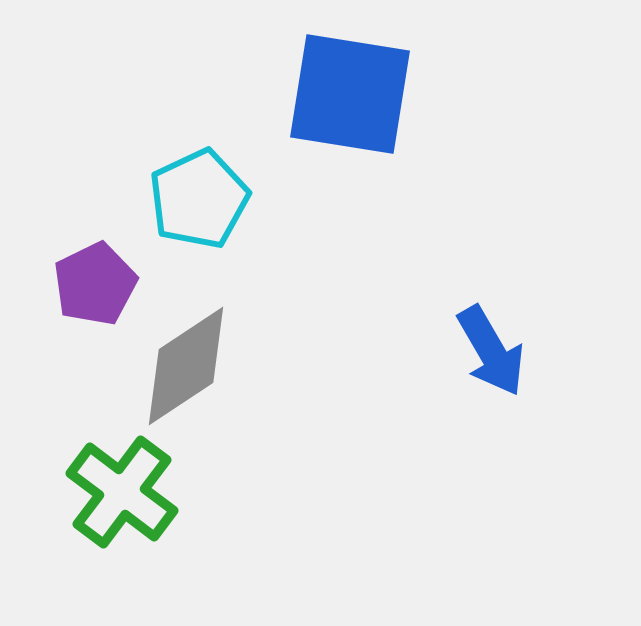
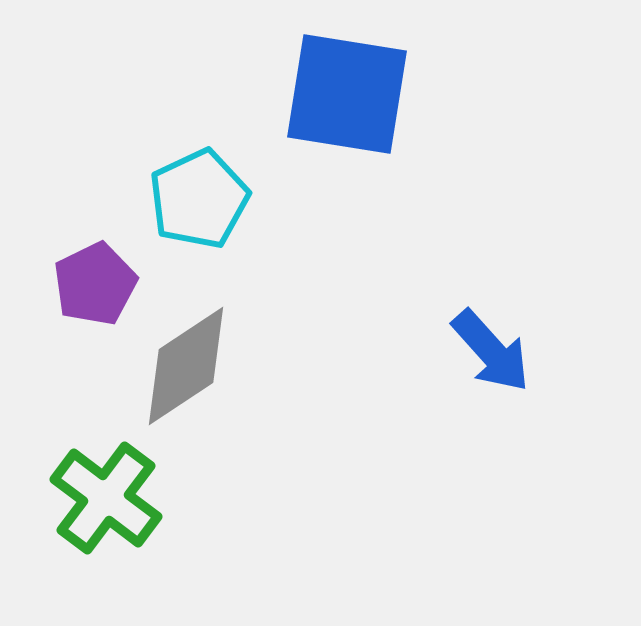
blue square: moved 3 px left
blue arrow: rotated 12 degrees counterclockwise
green cross: moved 16 px left, 6 px down
